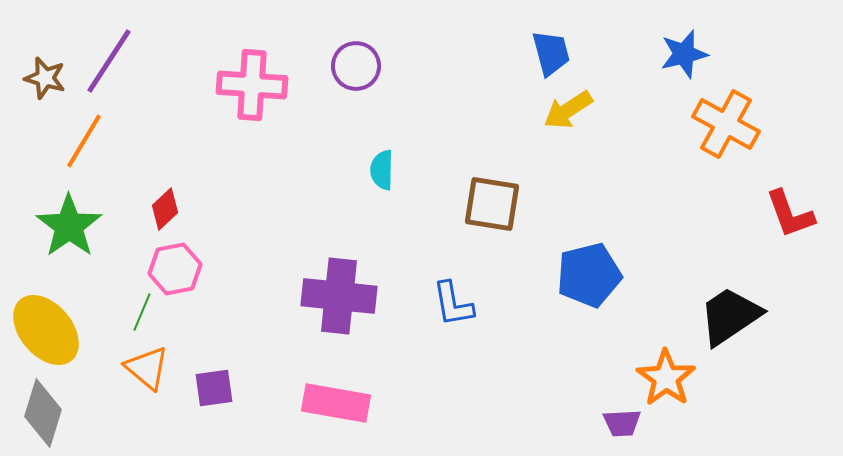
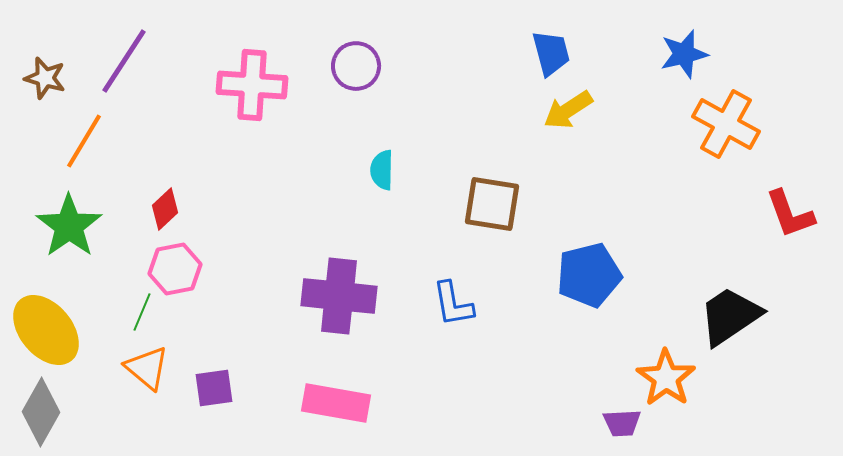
purple line: moved 15 px right
gray diamond: moved 2 px left, 1 px up; rotated 12 degrees clockwise
